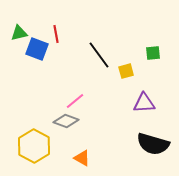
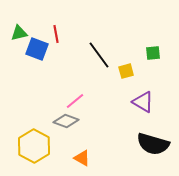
purple triangle: moved 1 px left, 1 px up; rotated 35 degrees clockwise
